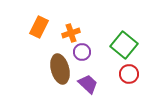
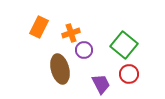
purple circle: moved 2 px right, 2 px up
purple trapezoid: moved 13 px right; rotated 20 degrees clockwise
